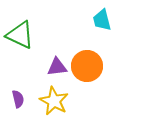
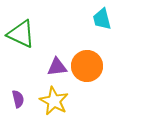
cyan trapezoid: moved 1 px up
green triangle: moved 1 px right, 1 px up
